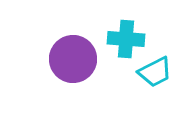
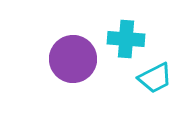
cyan trapezoid: moved 6 px down
